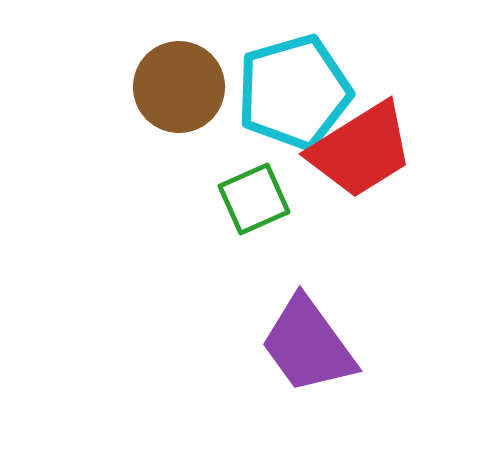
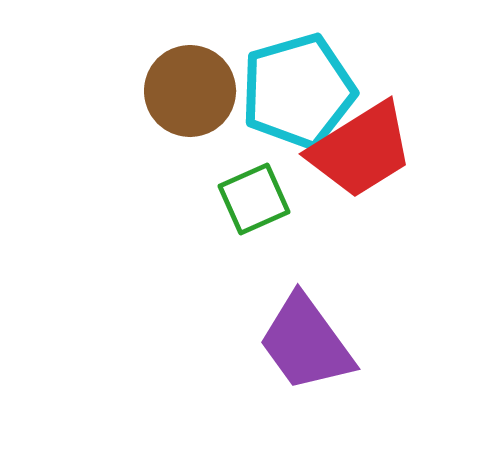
brown circle: moved 11 px right, 4 px down
cyan pentagon: moved 4 px right, 1 px up
purple trapezoid: moved 2 px left, 2 px up
